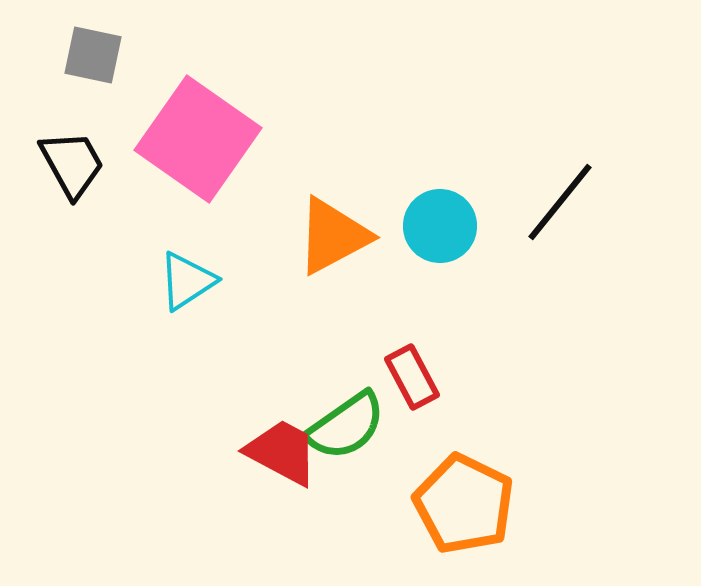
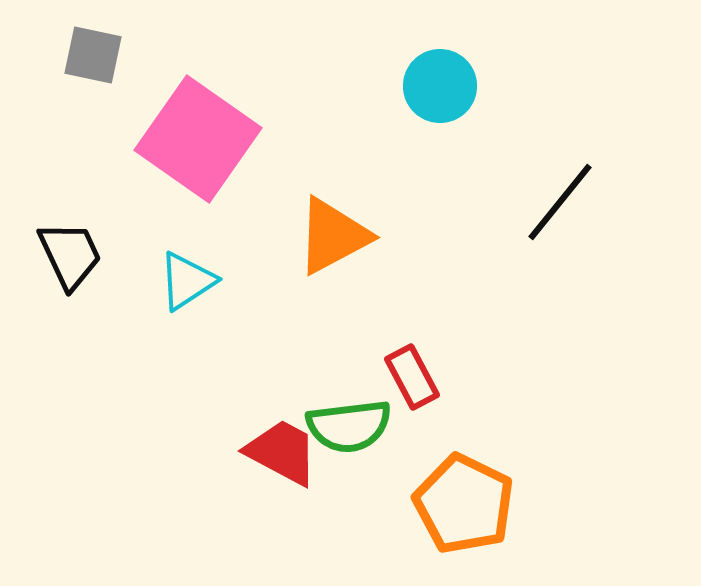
black trapezoid: moved 2 px left, 91 px down; rotated 4 degrees clockwise
cyan circle: moved 140 px up
green semicircle: moved 3 px right; rotated 28 degrees clockwise
